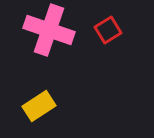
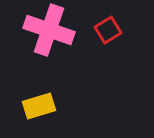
yellow rectangle: rotated 16 degrees clockwise
